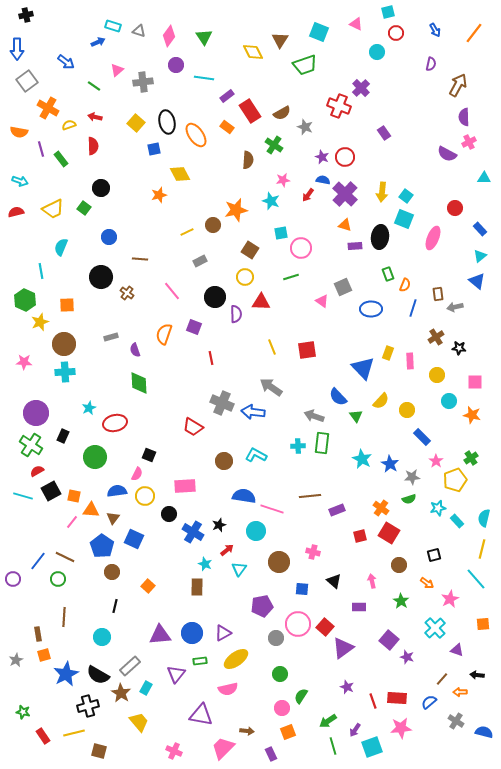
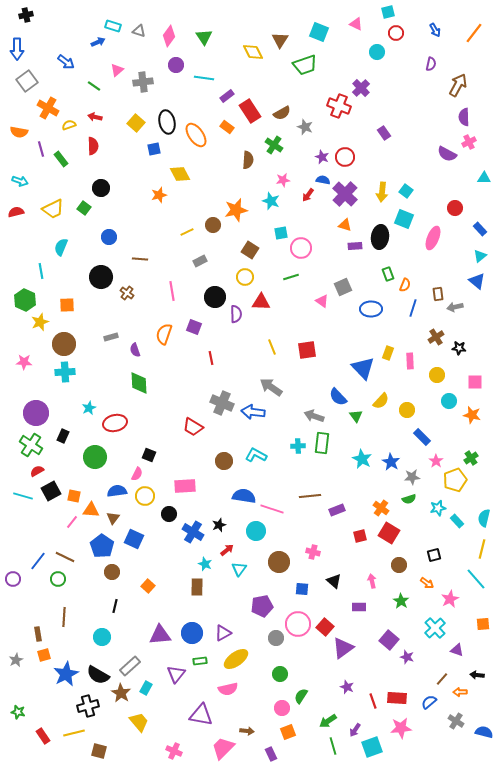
cyan square at (406, 196): moved 5 px up
pink line at (172, 291): rotated 30 degrees clockwise
blue star at (390, 464): moved 1 px right, 2 px up
green star at (23, 712): moved 5 px left
